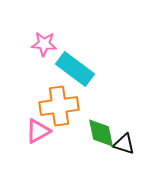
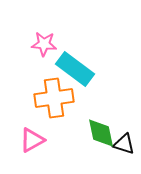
orange cross: moved 5 px left, 8 px up
pink triangle: moved 6 px left, 9 px down
